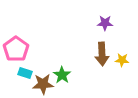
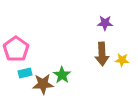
cyan rectangle: rotated 32 degrees counterclockwise
